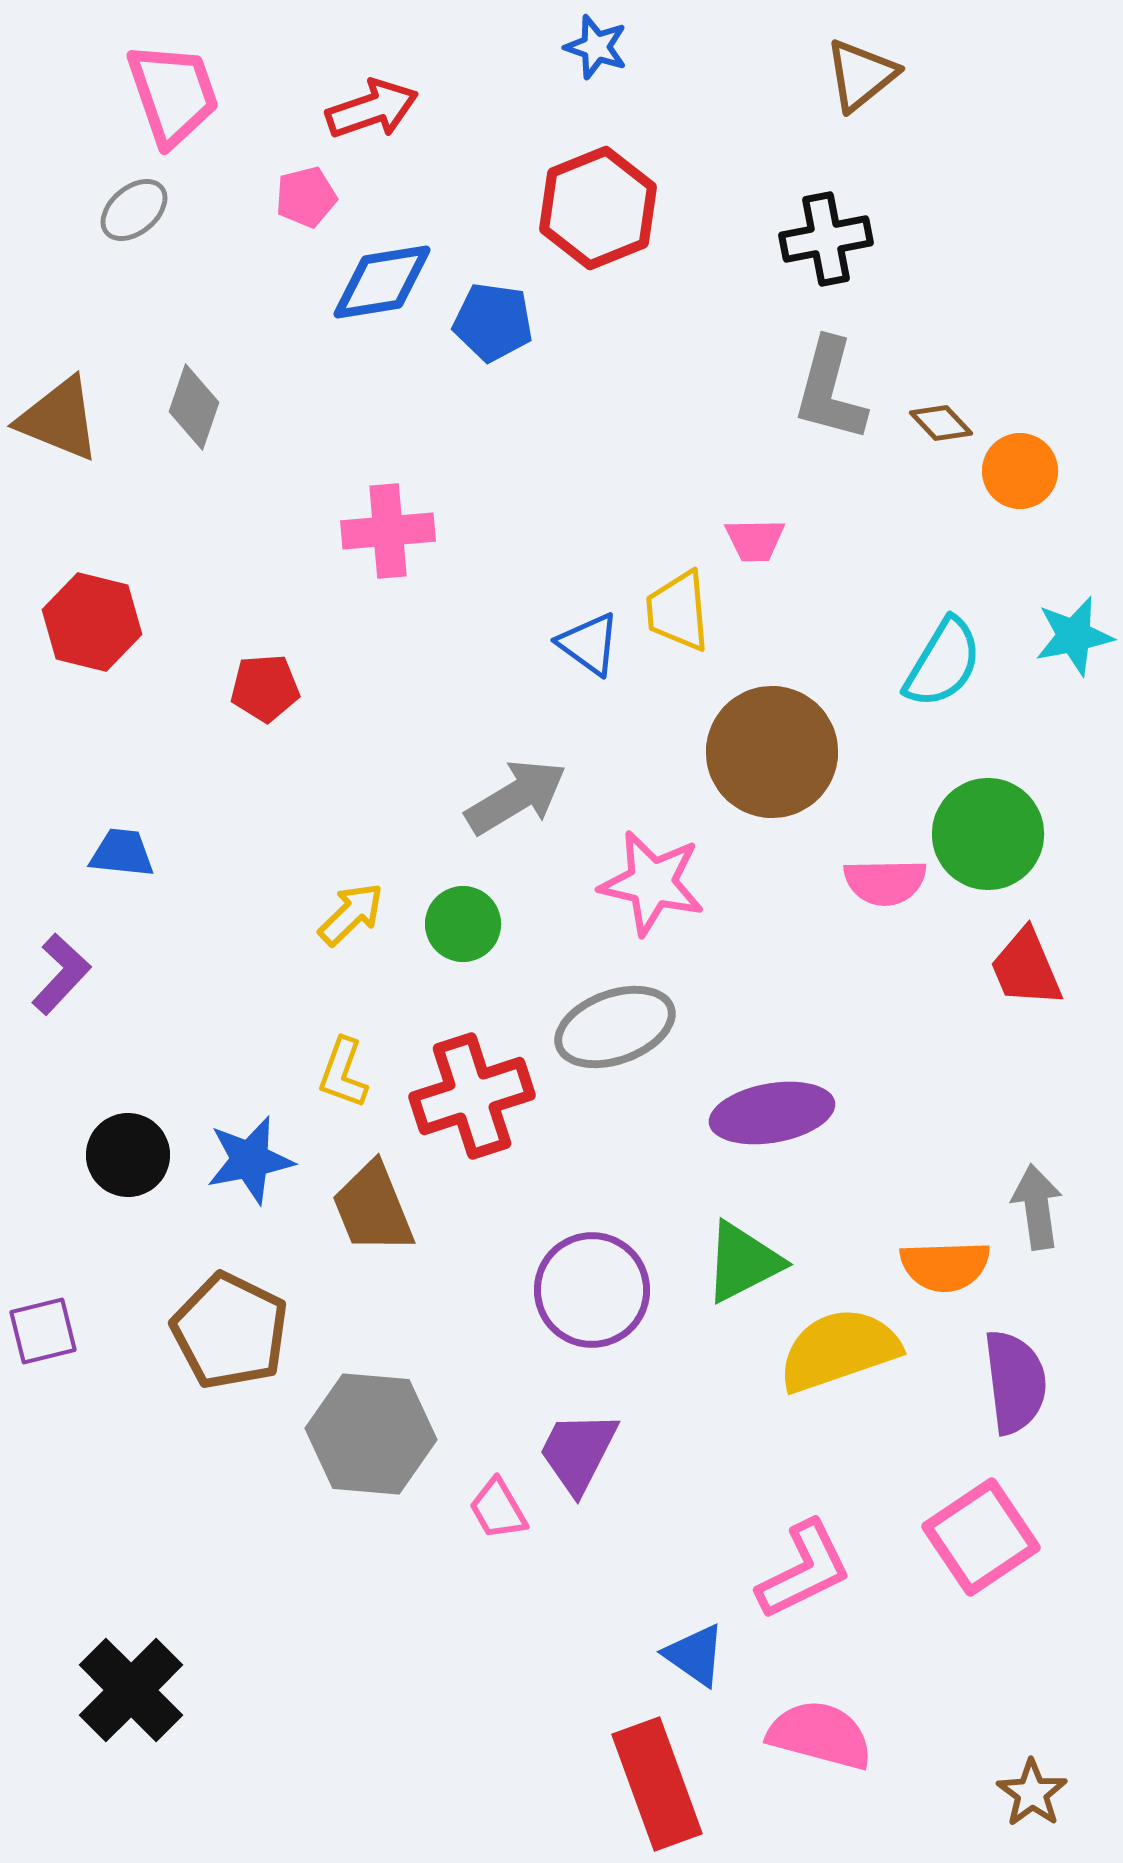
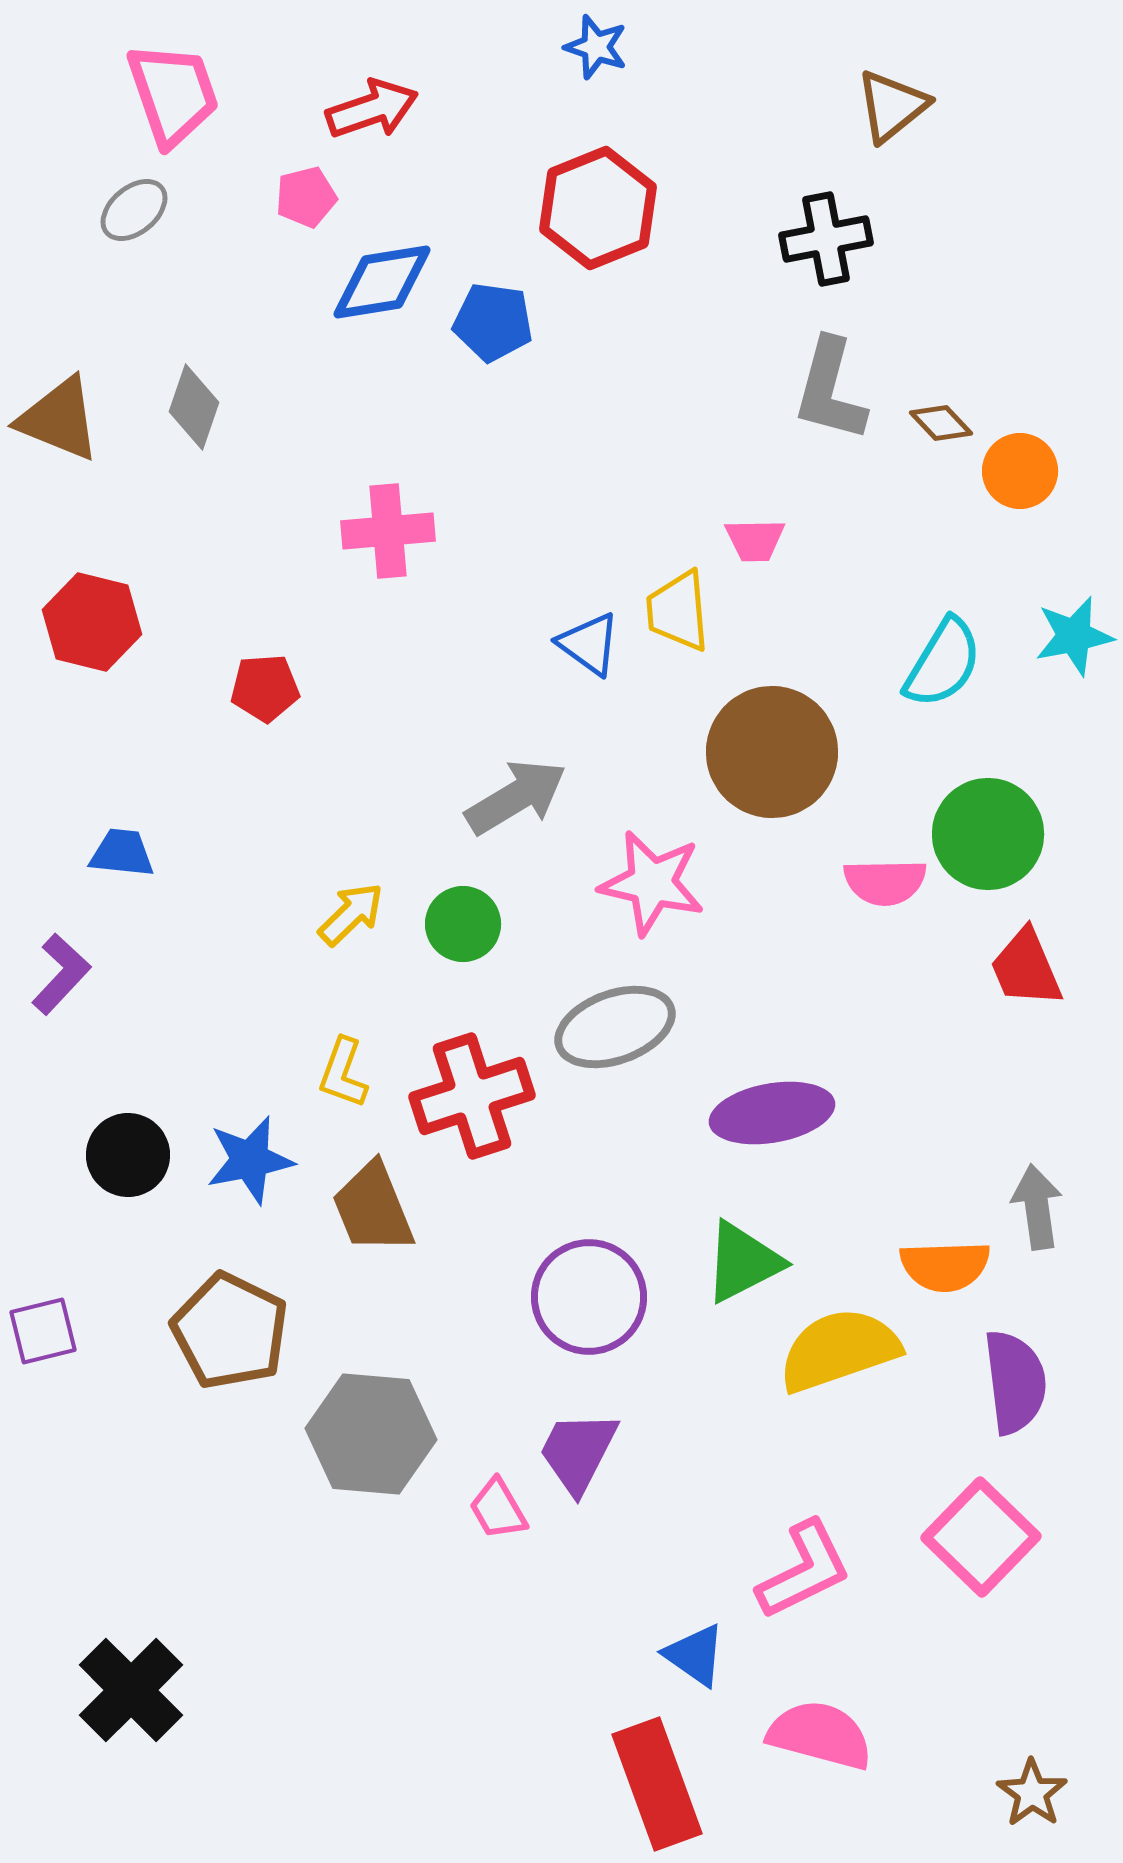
brown triangle at (861, 75): moved 31 px right, 31 px down
purple circle at (592, 1290): moved 3 px left, 7 px down
pink square at (981, 1537): rotated 12 degrees counterclockwise
